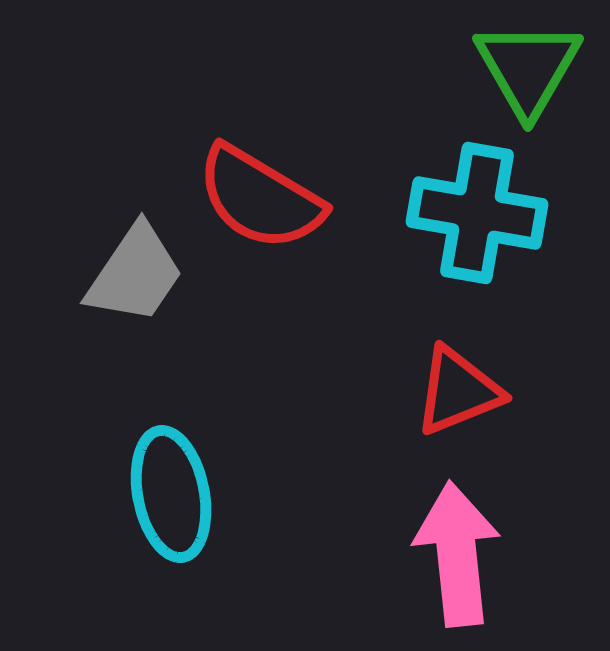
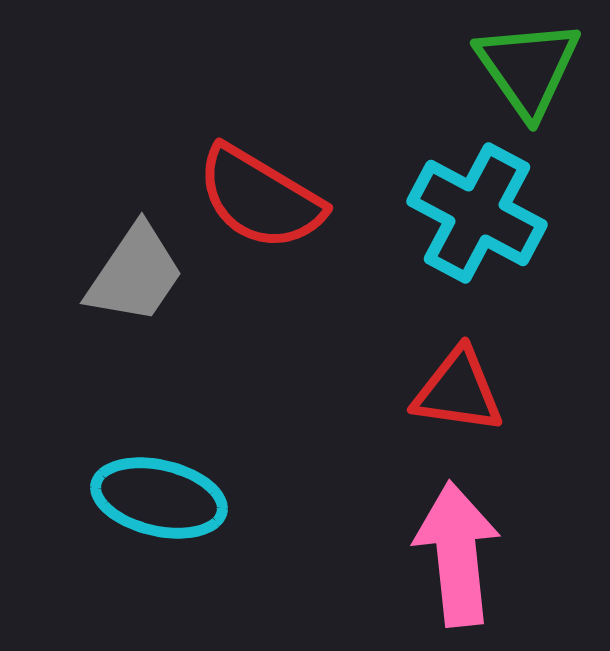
green triangle: rotated 5 degrees counterclockwise
cyan cross: rotated 18 degrees clockwise
red triangle: rotated 30 degrees clockwise
cyan ellipse: moved 12 px left, 4 px down; rotated 66 degrees counterclockwise
